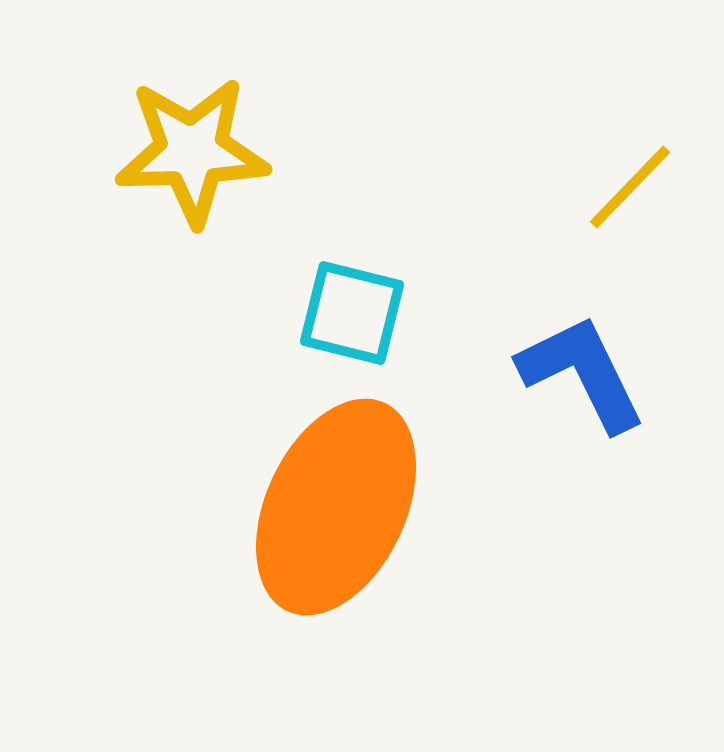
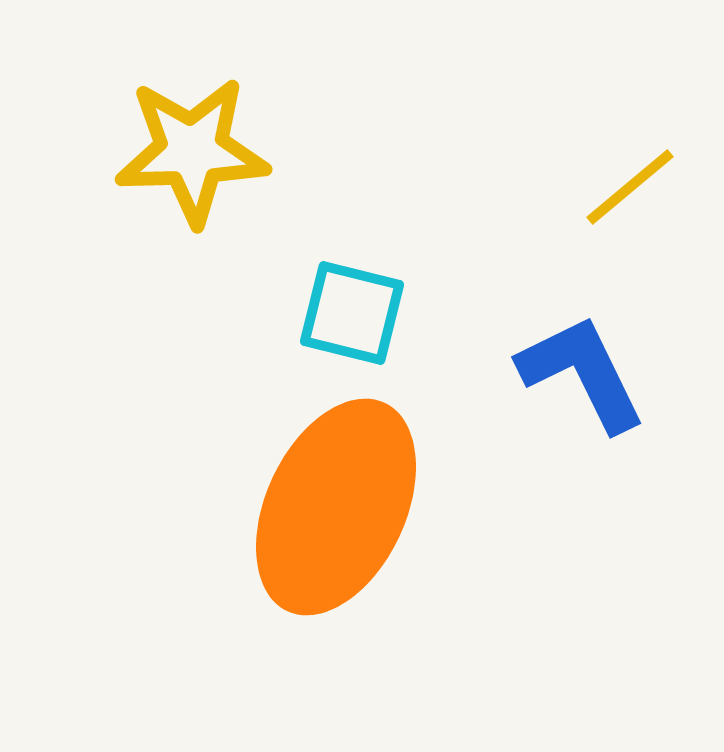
yellow line: rotated 6 degrees clockwise
